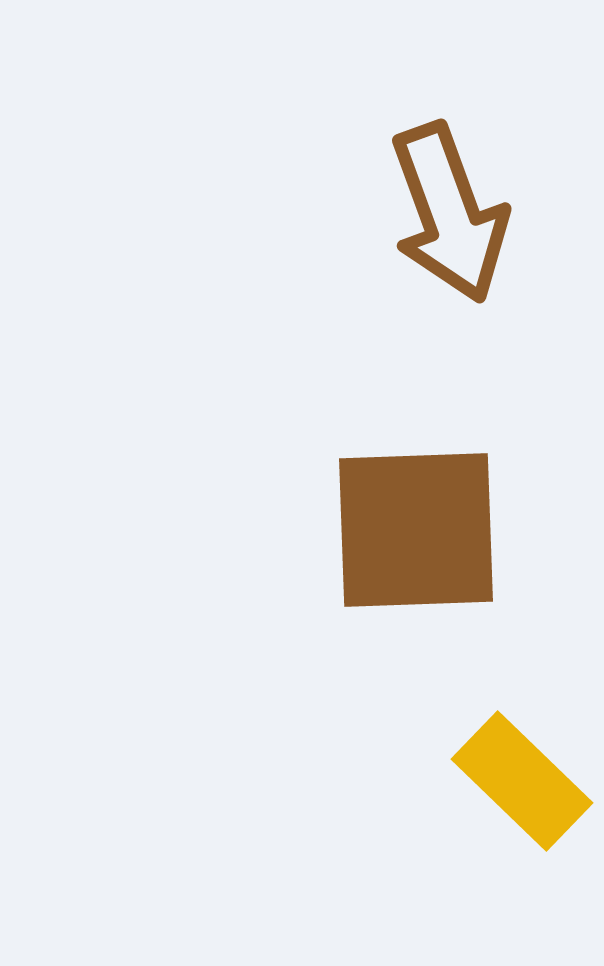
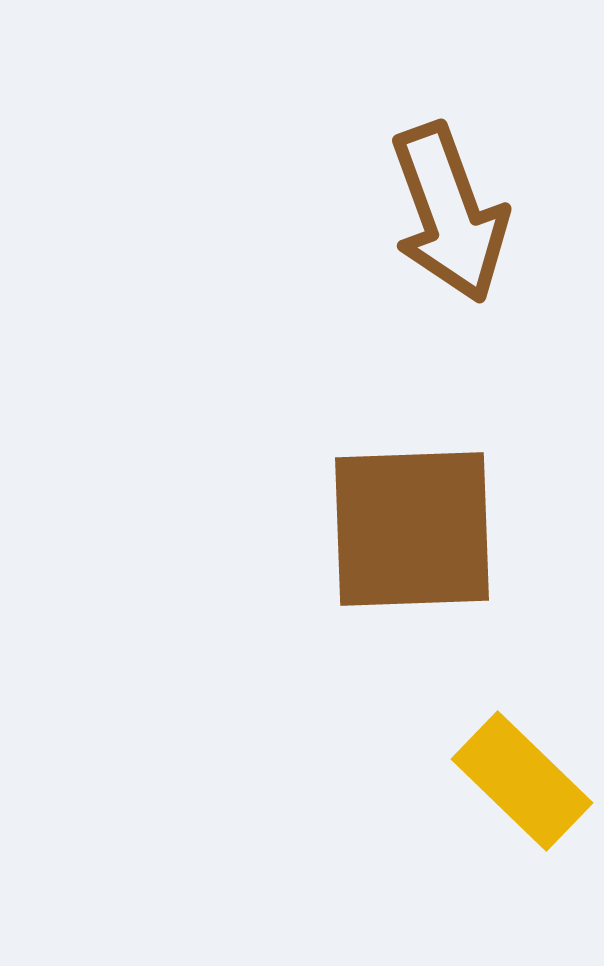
brown square: moved 4 px left, 1 px up
